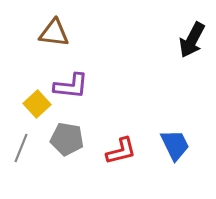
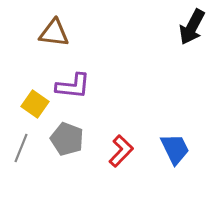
black arrow: moved 13 px up
purple L-shape: moved 2 px right
yellow square: moved 2 px left; rotated 12 degrees counterclockwise
gray pentagon: rotated 12 degrees clockwise
blue trapezoid: moved 4 px down
red L-shape: rotated 32 degrees counterclockwise
